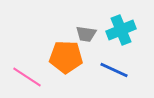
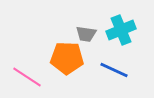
orange pentagon: moved 1 px right, 1 px down
